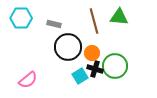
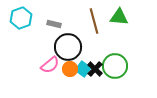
cyan hexagon: rotated 20 degrees counterclockwise
orange circle: moved 22 px left, 16 px down
black cross: rotated 28 degrees clockwise
cyan square: moved 3 px right, 7 px up; rotated 21 degrees counterclockwise
pink semicircle: moved 22 px right, 15 px up
